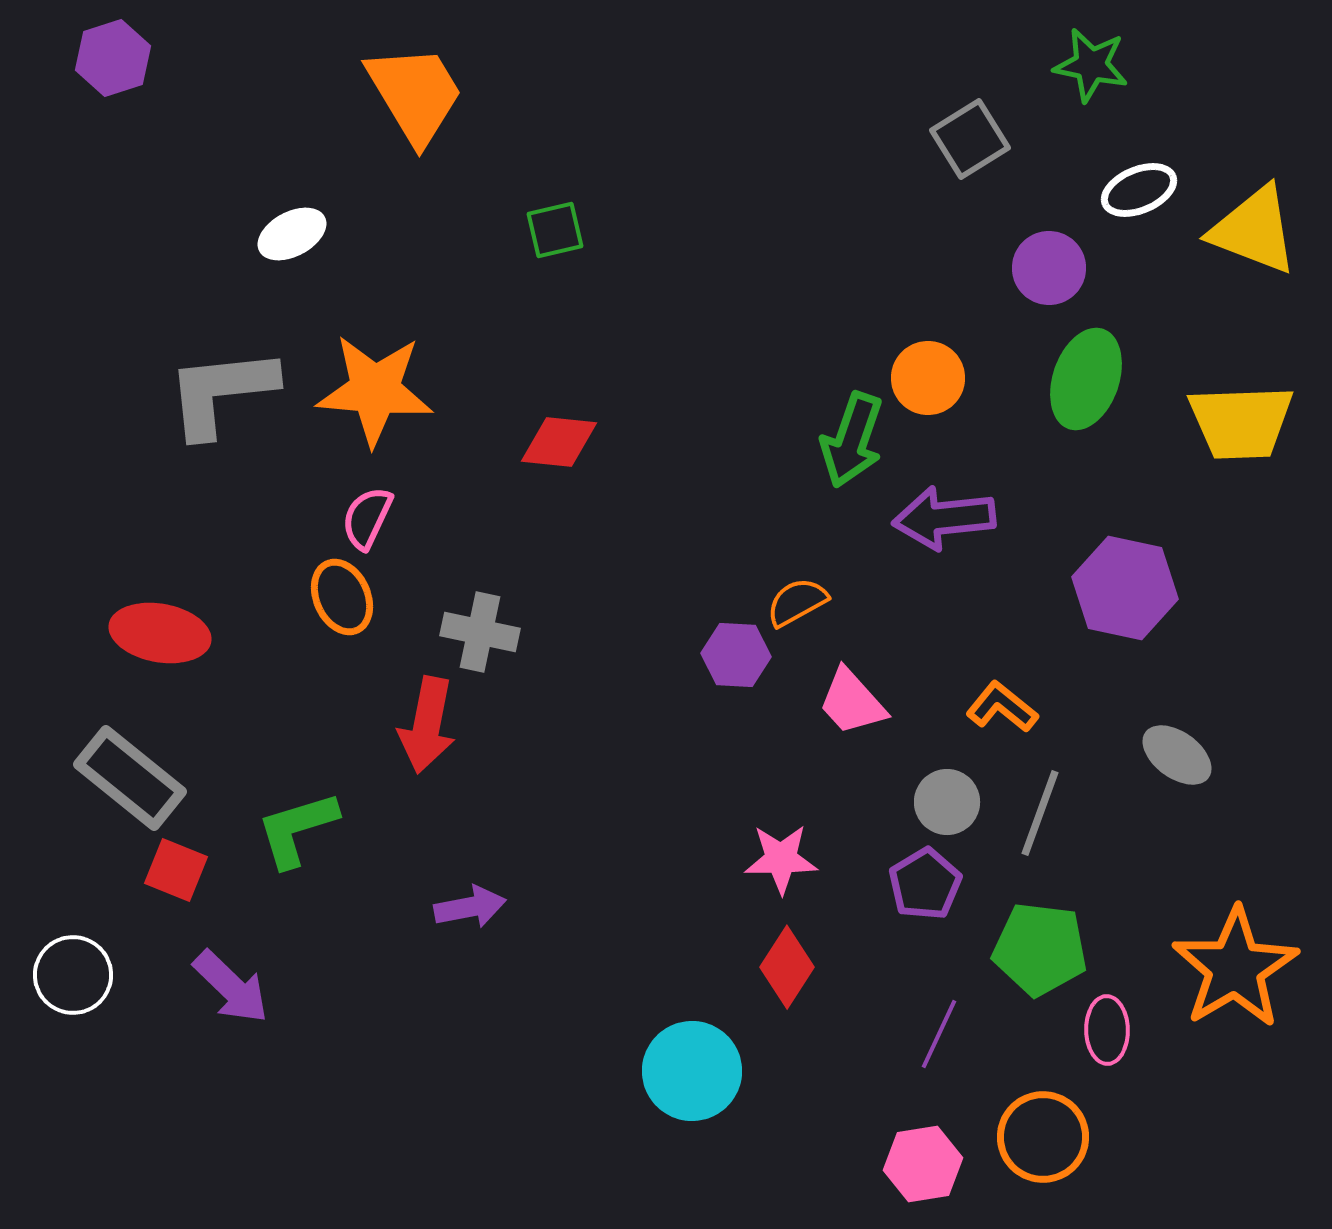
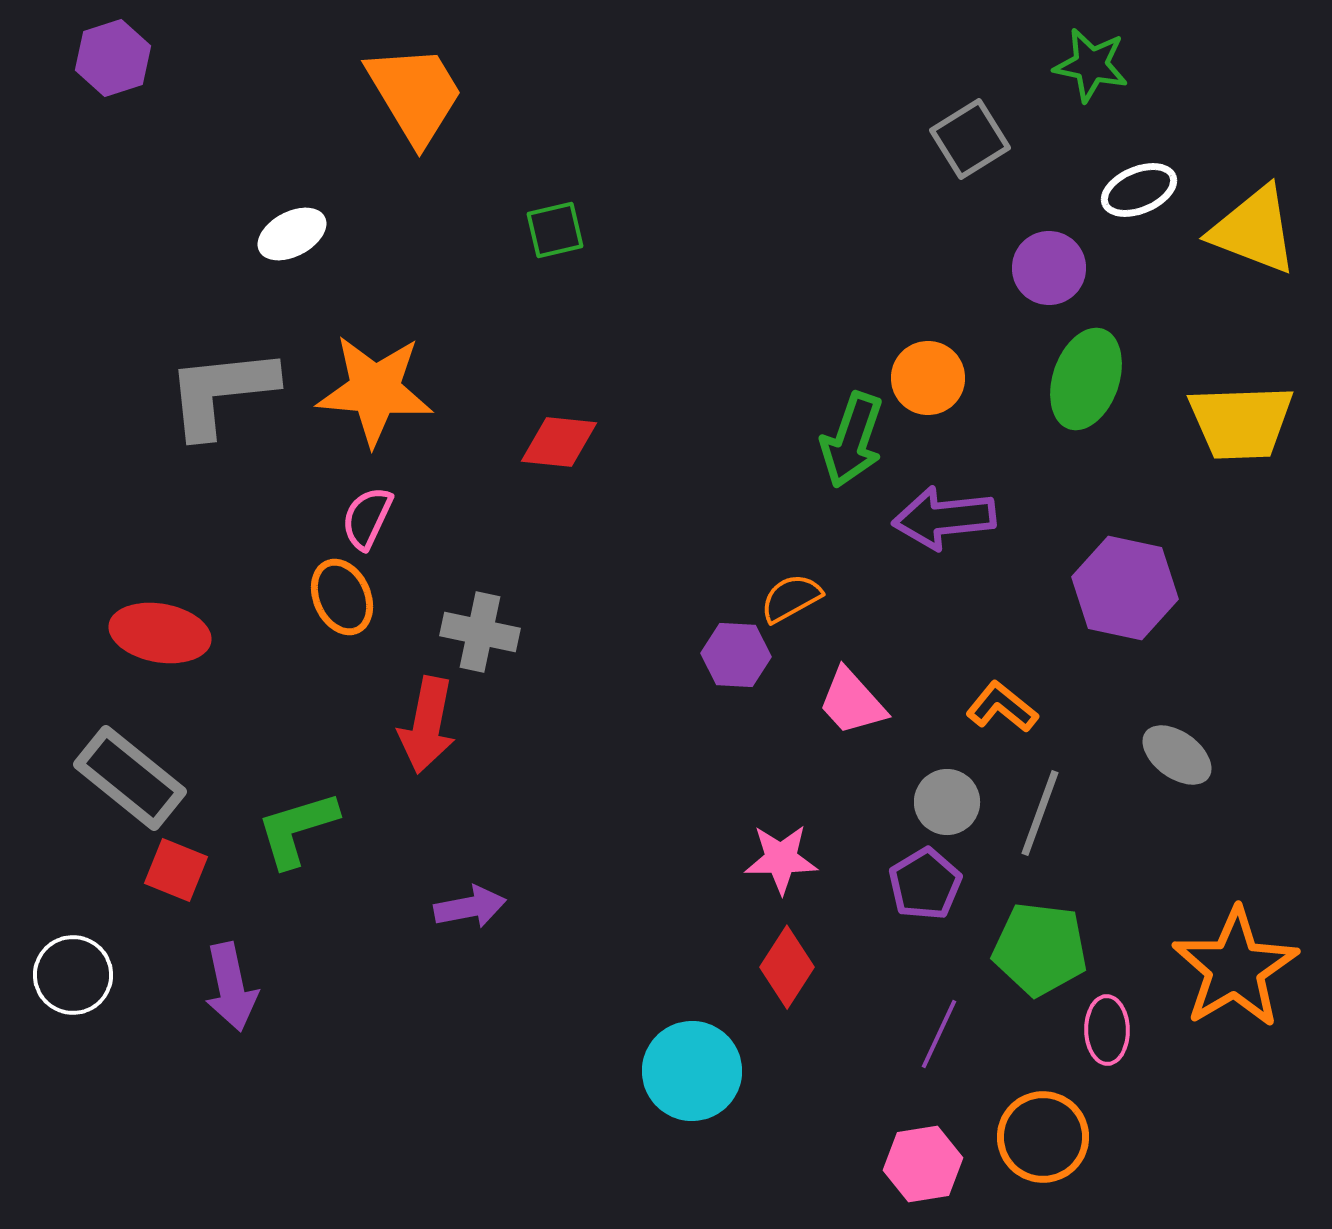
orange semicircle at (797, 602): moved 6 px left, 4 px up
purple arrow at (231, 987): rotated 34 degrees clockwise
